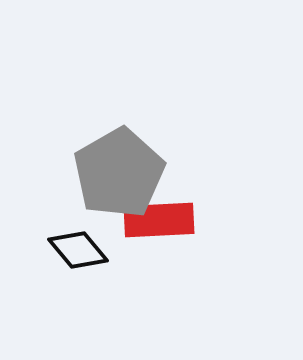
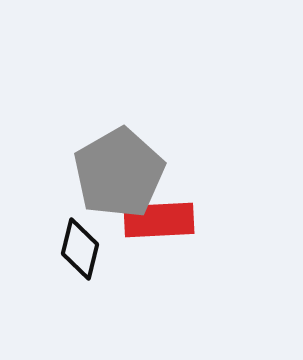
black diamond: moved 2 px right, 1 px up; rotated 54 degrees clockwise
